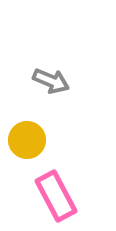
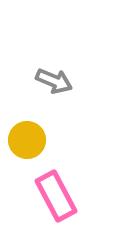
gray arrow: moved 3 px right
